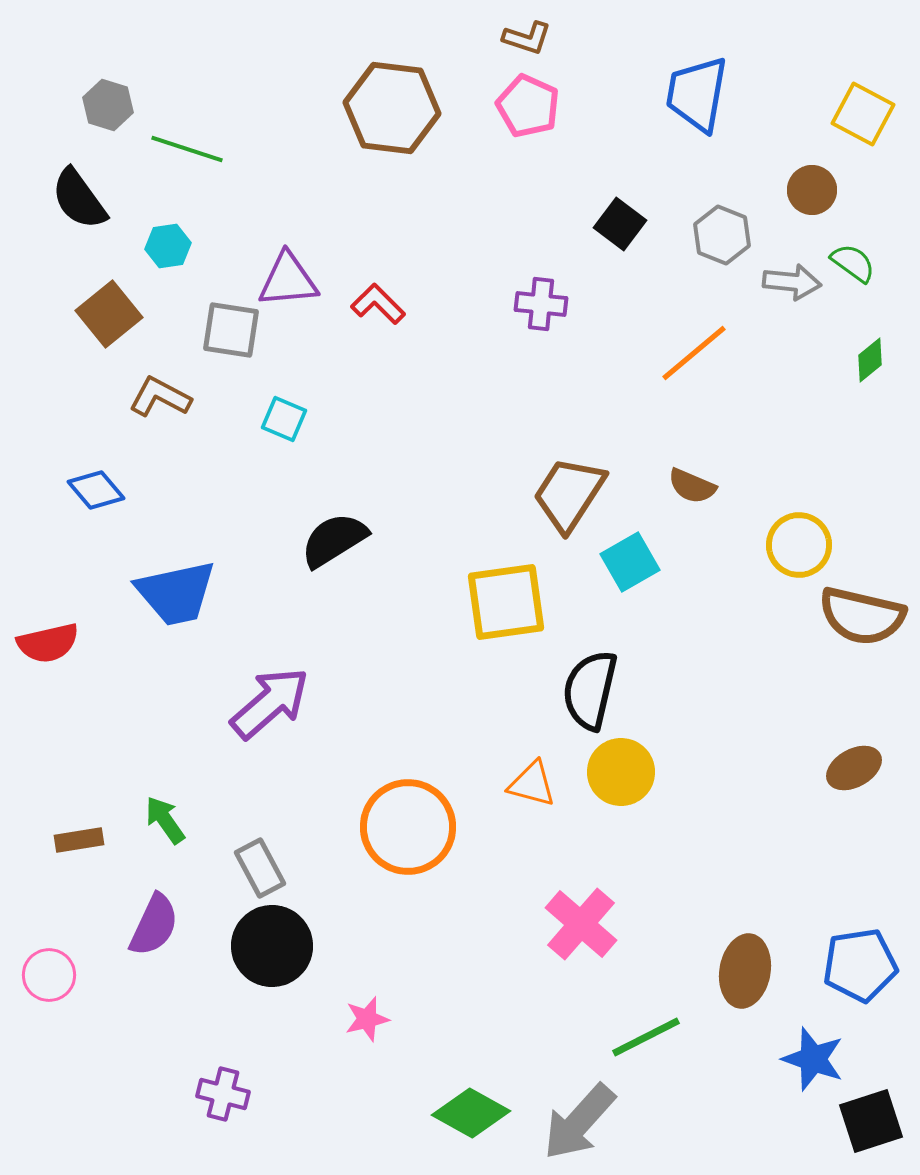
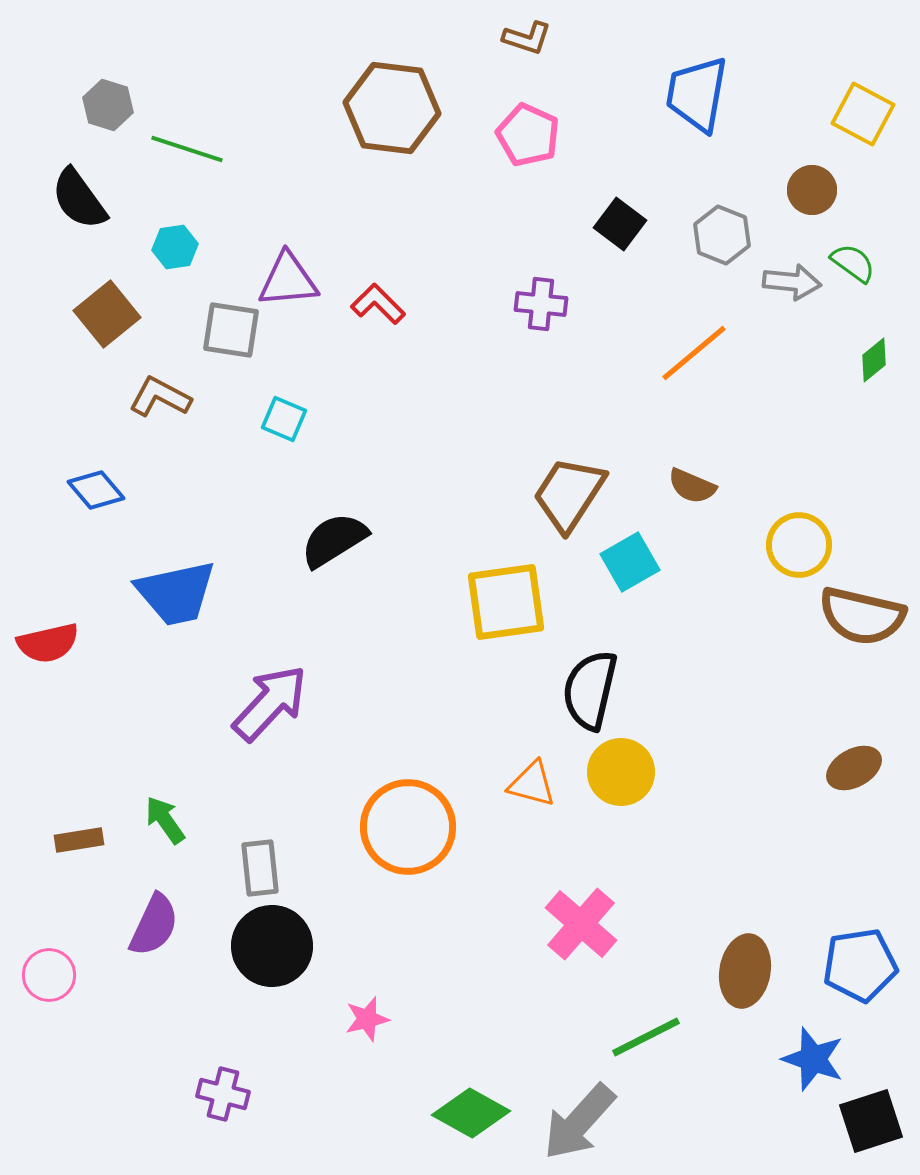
pink pentagon at (528, 106): moved 29 px down
cyan hexagon at (168, 246): moved 7 px right, 1 px down
brown square at (109, 314): moved 2 px left
green diamond at (870, 360): moved 4 px right
purple arrow at (270, 703): rotated 6 degrees counterclockwise
gray rectangle at (260, 868): rotated 22 degrees clockwise
